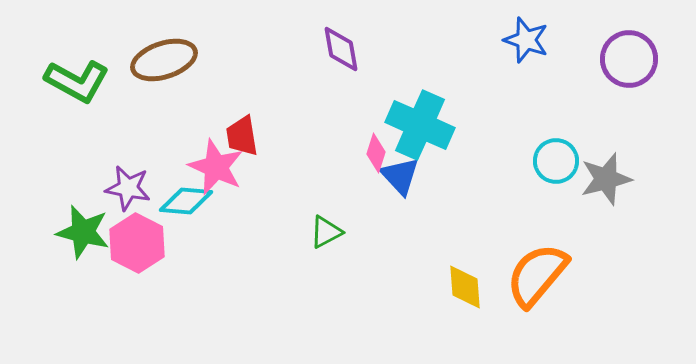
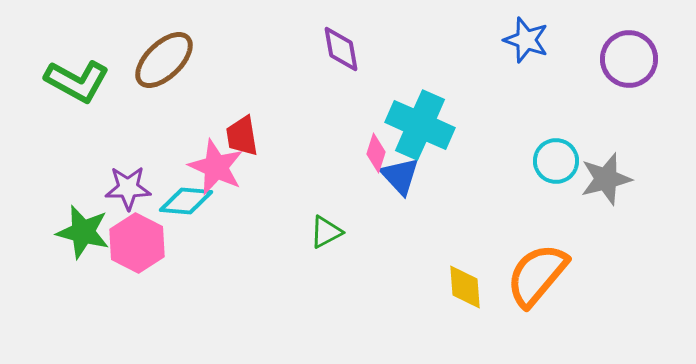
brown ellipse: rotated 26 degrees counterclockwise
purple star: rotated 12 degrees counterclockwise
